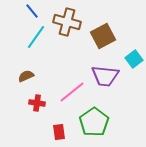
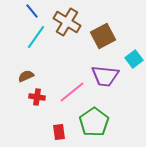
brown cross: rotated 16 degrees clockwise
red cross: moved 6 px up
